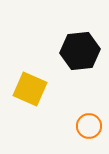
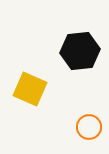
orange circle: moved 1 px down
